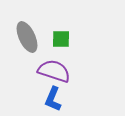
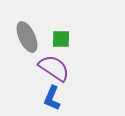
purple semicircle: moved 3 px up; rotated 16 degrees clockwise
blue L-shape: moved 1 px left, 1 px up
